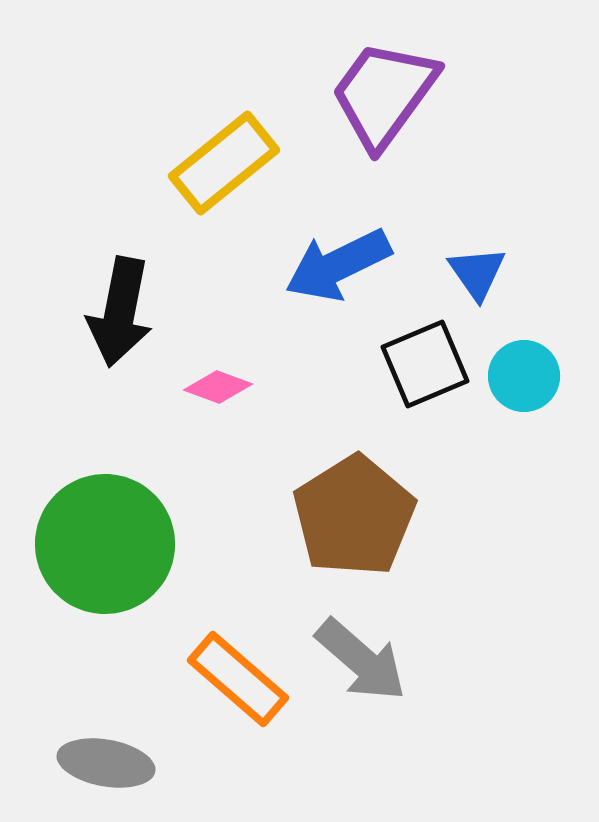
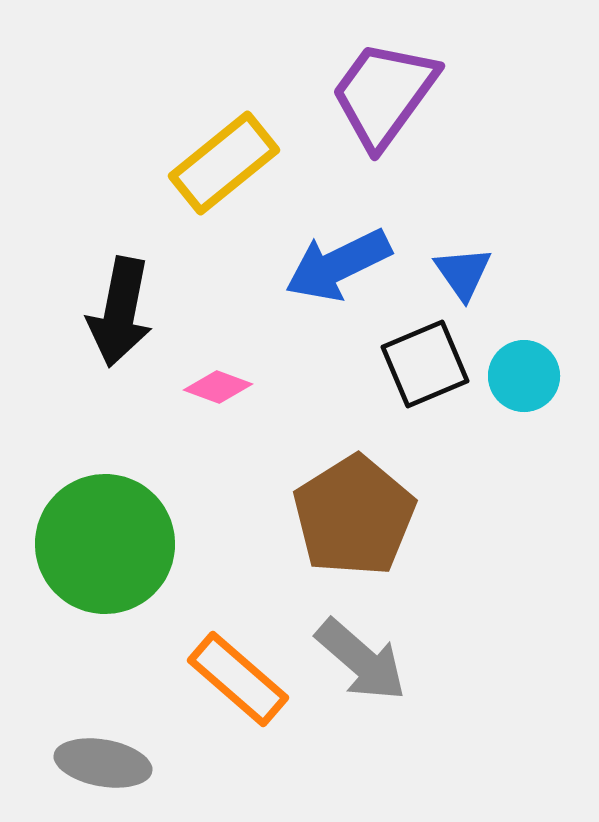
blue triangle: moved 14 px left
gray ellipse: moved 3 px left
